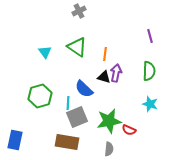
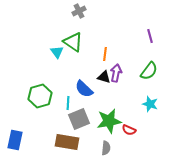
green triangle: moved 4 px left, 5 px up
cyan triangle: moved 12 px right
green semicircle: rotated 36 degrees clockwise
gray square: moved 2 px right, 2 px down
gray semicircle: moved 3 px left, 1 px up
